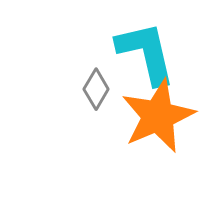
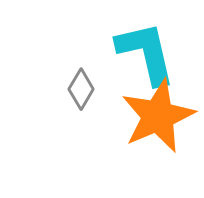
gray diamond: moved 15 px left
